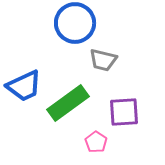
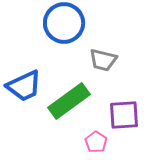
blue circle: moved 11 px left
green rectangle: moved 1 px right, 2 px up
purple square: moved 3 px down
